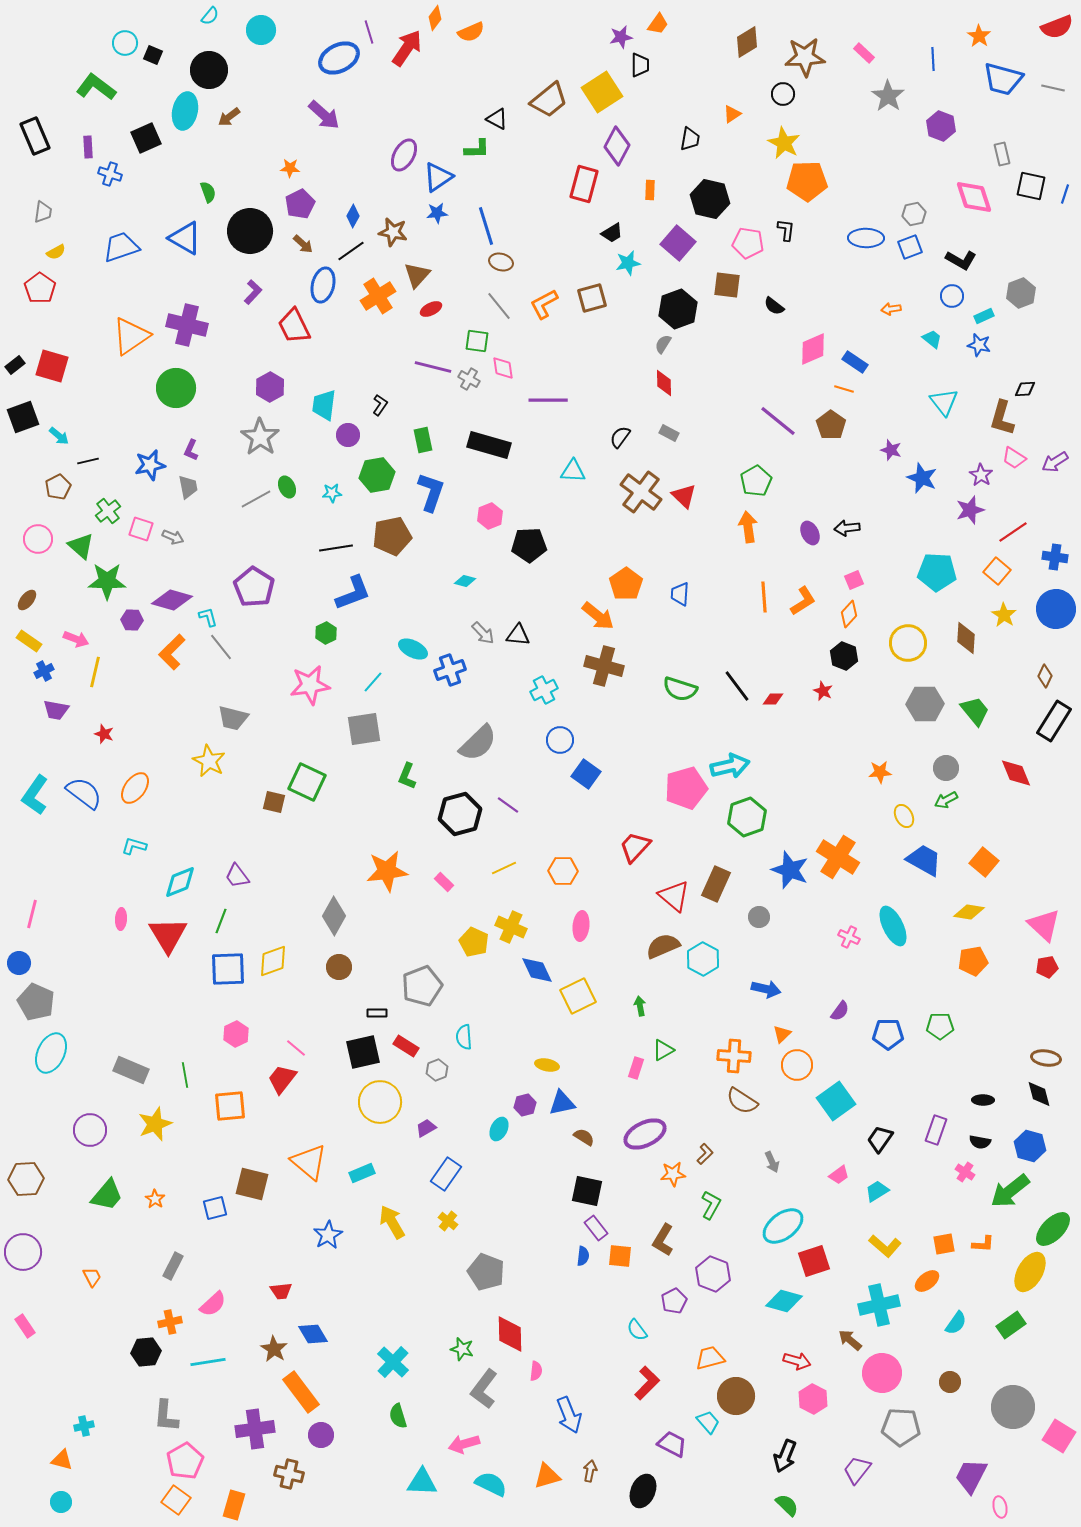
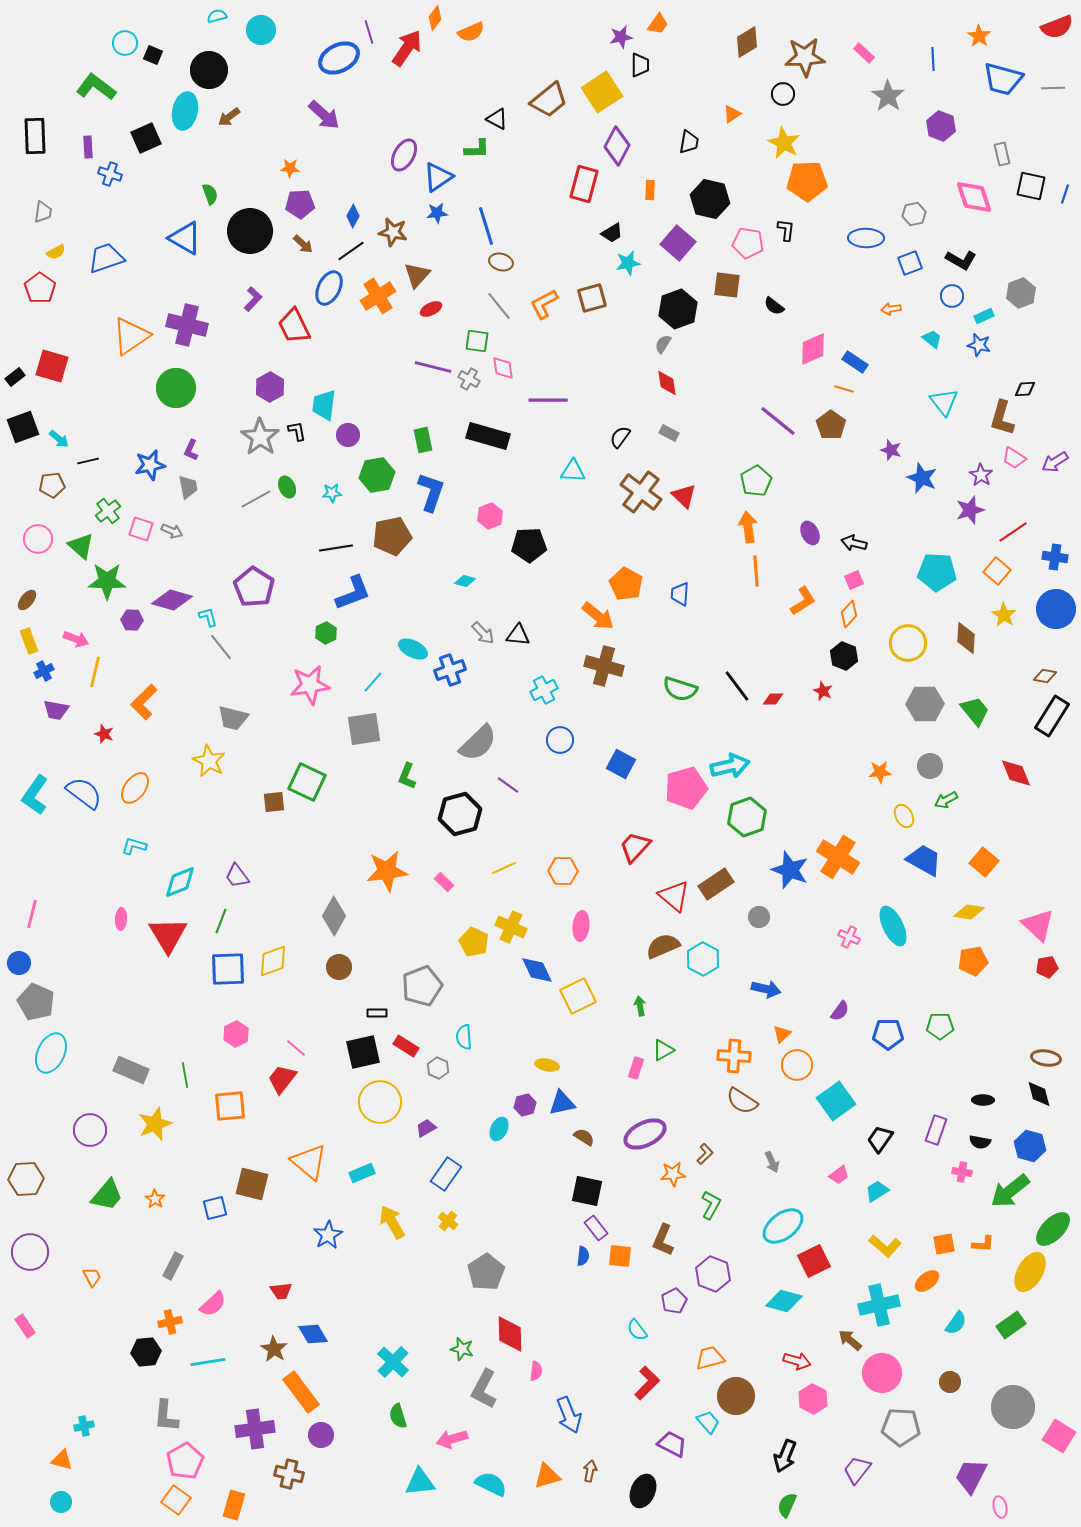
cyan semicircle at (210, 16): moved 7 px right; rotated 144 degrees counterclockwise
gray line at (1053, 88): rotated 15 degrees counterclockwise
black rectangle at (35, 136): rotated 21 degrees clockwise
black trapezoid at (690, 139): moved 1 px left, 3 px down
green semicircle at (208, 192): moved 2 px right, 2 px down
purple pentagon at (300, 204): rotated 24 degrees clockwise
blue trapezoid at (121, 247): moved 15 px left, 11 px down
blue square at (910, 247): moved 16 px down
blue ellipse at (323, 285): moved 6 px right, 3 px down; rotated 12 degrees clockwise
purple L-shape at (253, 292): moved 7 px down
black rectangle at (15, 365): moved 12 px down
red diamond at (664, 383): moved 3 px right; rotated 8 degrees counterclockwise
black L-shape at (380, 405): moved 83 px left, 26 px down; rotated 45 degrees counterclockwise
black square at (23, 417): moved 10 px down
cyan arrow at (59, 436): moved 3 px down
black rectangle at (489, 445): moved 1 px left, 9 px up
brown pentagon at (58, 487): moved 6 px left, 2 px up; rotated 20 degrees clockwise
black arrow at (847, 528): moved 7 px right, 15 px down; rotated 20 degrees clockwise
gray arrow at (173, 537): moved 1 px left, 6 px up
orange pentagon at (626, 584): rotated 8 degrees counterclockwise
orange line at (764, 597): moved 8 px left, 26 px up
yellow rectangle at (29, 641): rotated 35 degrees clockwise
orange L-shape at (172, 652): moved 28 px left, 50 px down
brown diamond at (1045, 676): rotated 75 degrees clockwise
black rectangle at (1054, 721): moved 2 px left, 5 px up
gray circle at (946, 768): moved 16 px left, 2 px up
blue square at (586, 774): moved 35 px right, 10 px up; rotated 8 degrees counterclockwise
brown square at (274, 802): rotated 20 degrees counterclockwise
purple line at (508, 805): moved 20 px up
brown rectangle at (716, 884): rotated 32 degrees clockwise
pink triangle at (1044, 925): moved 6 px left
gray hexagon at (437, 1070): moved 1 px right, 2 px up; rotated 15 degrees counterclockwise
pink cross at (965, 1172): moved 3 px left; rotated 24 degrees counterclockwise
brown L-shape at (663, 1240): rotated 8 degrees counterclockwise
purple circle at (23, 1252): moved 7 px right
red square at (814, 1261): rotated 8 degrees counterclockwise
gray pentagon at (486, 1272): rotated 18 degrees clockwise
gray L-shape at (484, 1389): rotated 9 degrees counterclockwise
pink arrow at (464, 1444): moved 12 px left, 5 px up
cyan triangle at (422, 1482): moved 2 px left; rotated 8 degrees counterclockwise
green semicircle at (787, 1505): rotated 110 degrees counterclockwise
